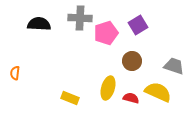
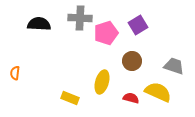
yellow ellipse: moved 6 px left, 6 px up
